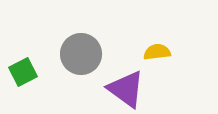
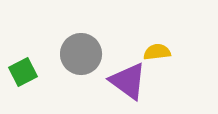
purple triangle: moved 2 px right, 8 px up
